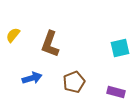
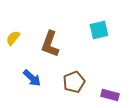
yellow semicircle: moved 3 px down
cyan square: moved 21 px left, 18 px up
blue arrow: rotated 60 degrees clockwise
purple rectangle: moved 6 px left, 3 px down
